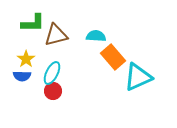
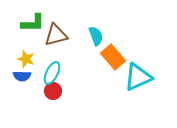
cyan semicircle: rotated 66 degrees clockwise
yellow star: rotated 18 degrees counterclockwise
